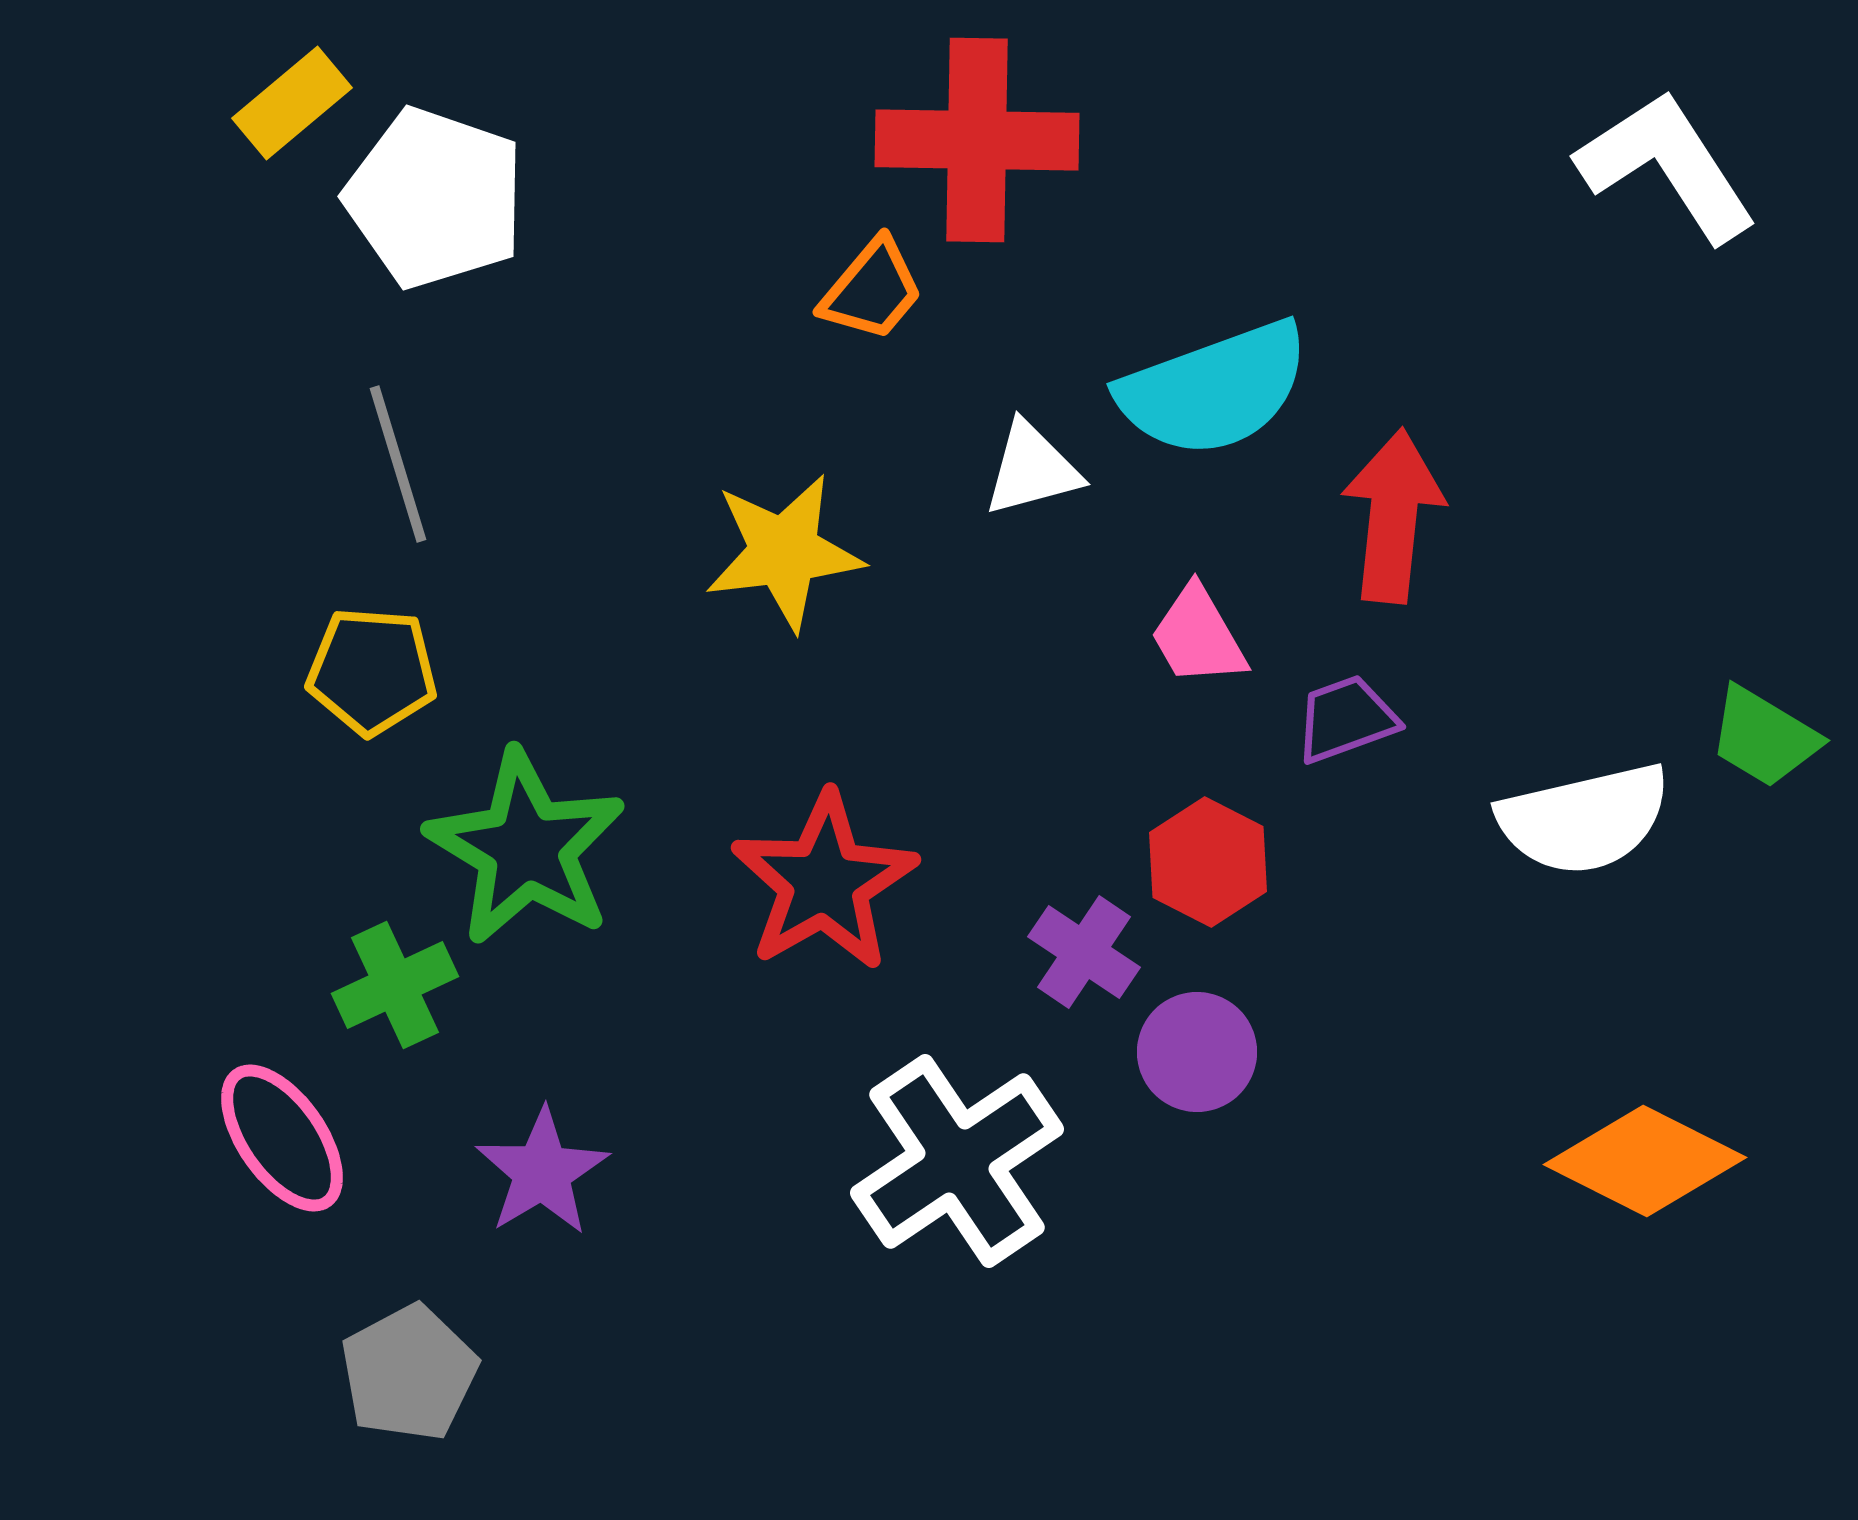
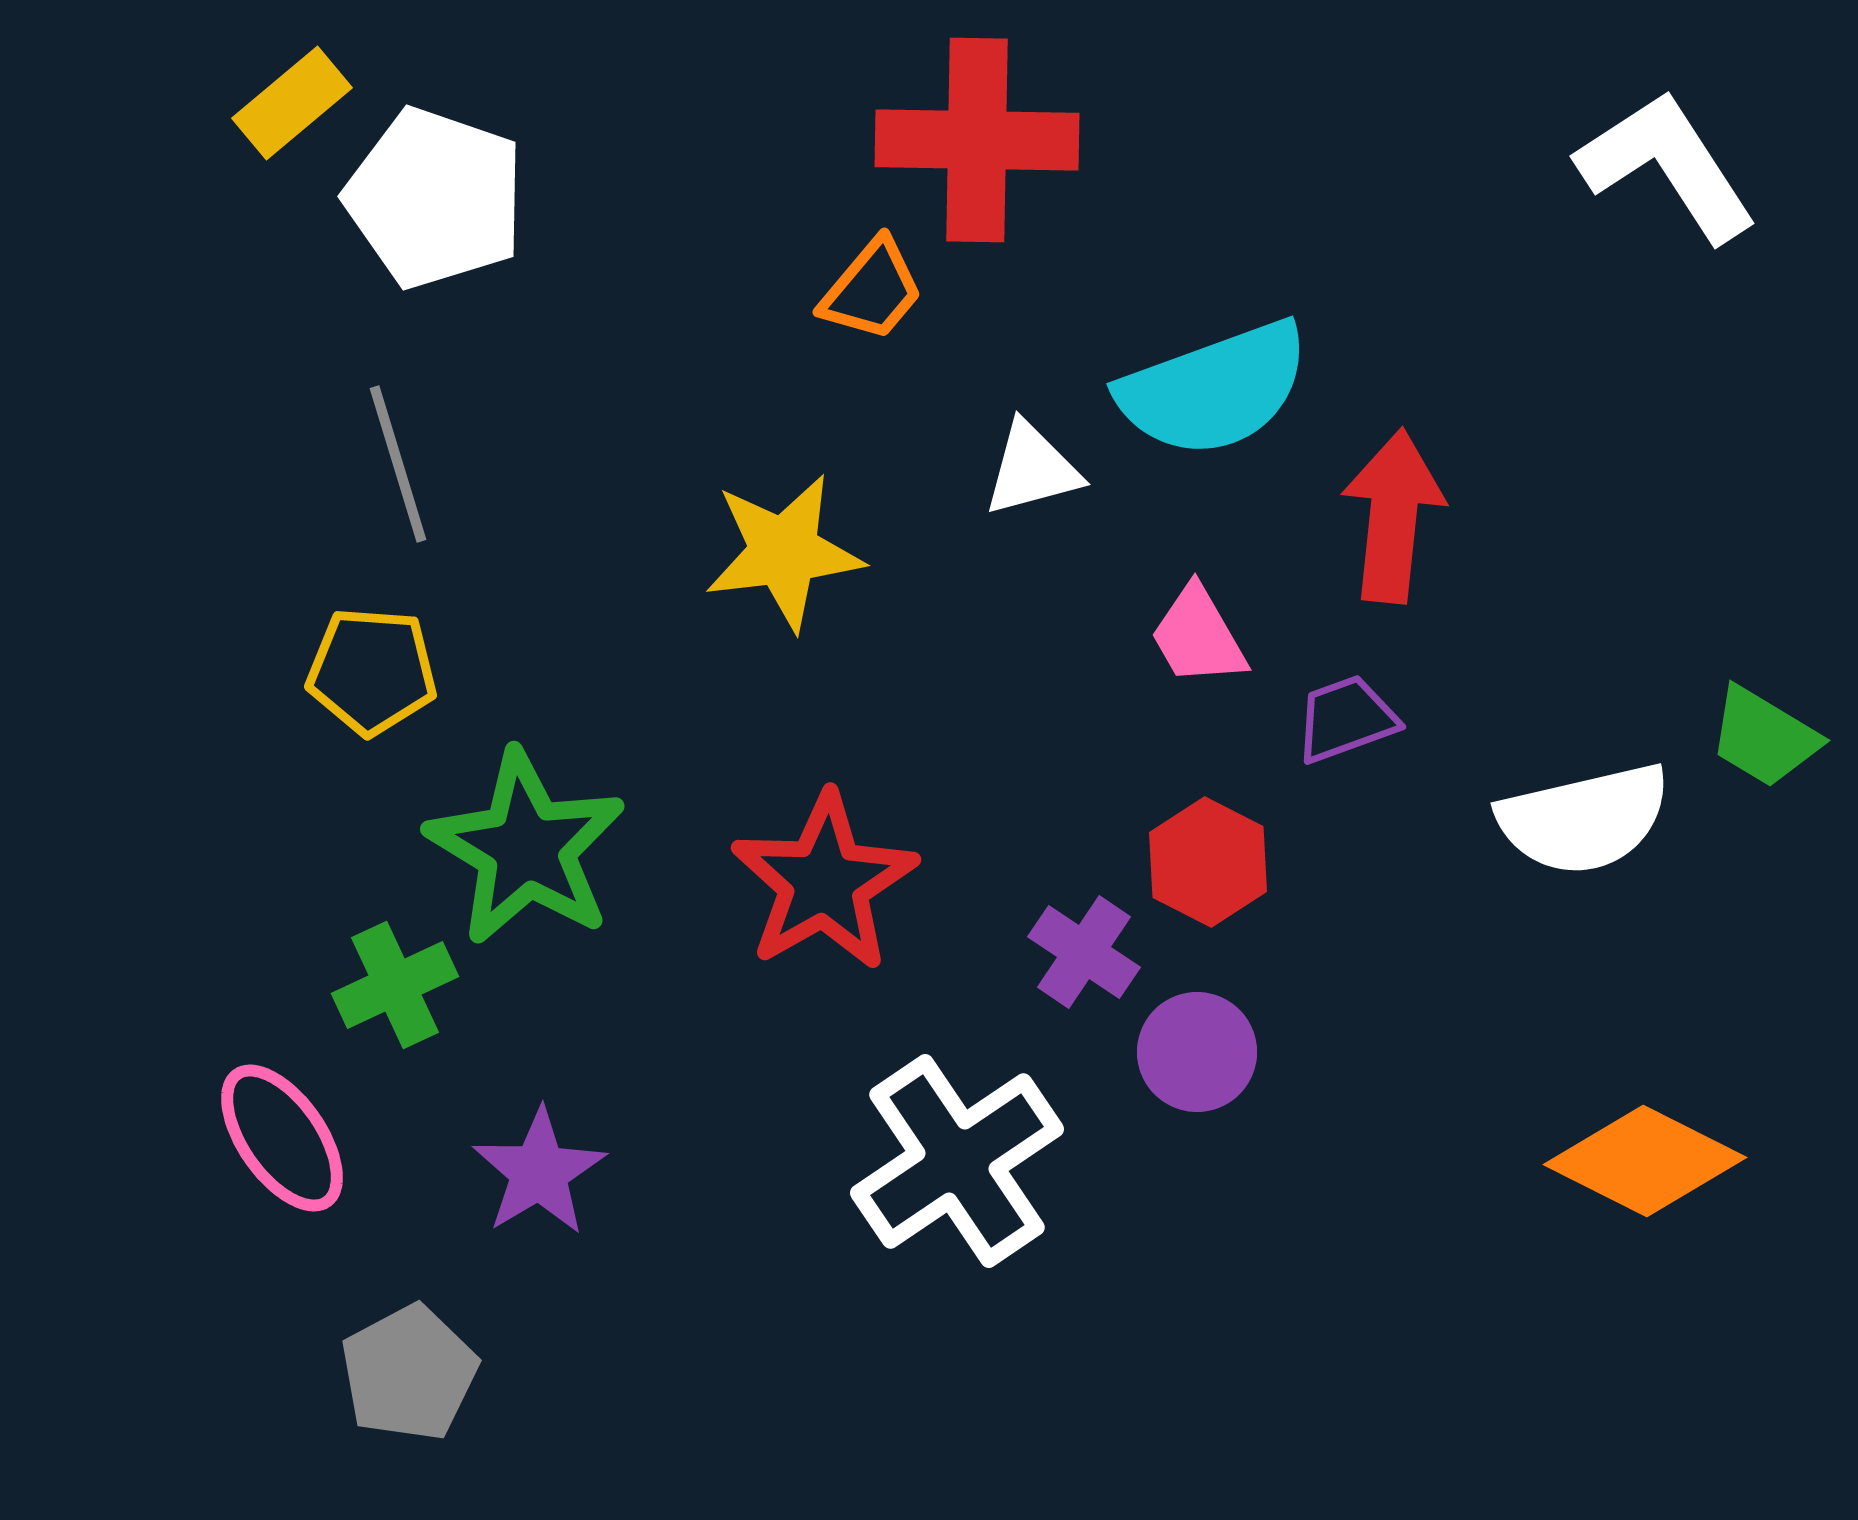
purple star: moved 3 px left
